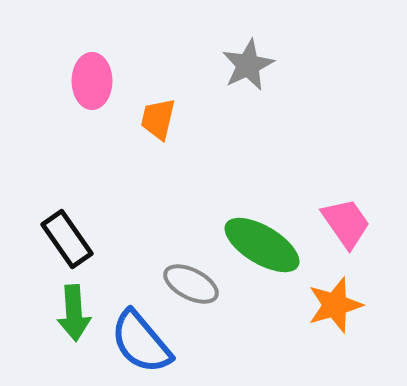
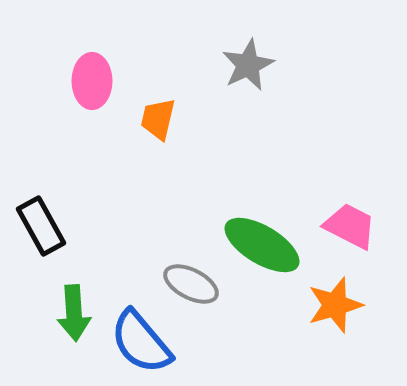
pink trapezoid: moved 4 px right, 3 px down; rotated 28 degrees counterclockwise
black rectangle: moved 26 px left, 13 px up; rotated 6 degrees clockwise
